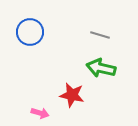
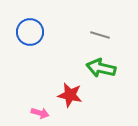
red star: moved 2 px left
